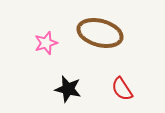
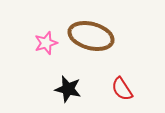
brown ellipse: moved 9 px left, 3 px down
